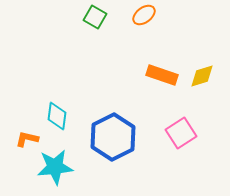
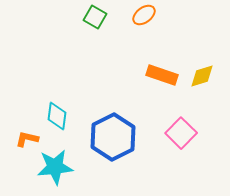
pink square: rotated 12 degrees counterclockwise
